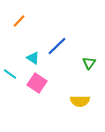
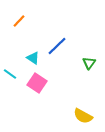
yellow semicircle: moved 3 px right, 15 px down; rotated 30 degrees clockwise
